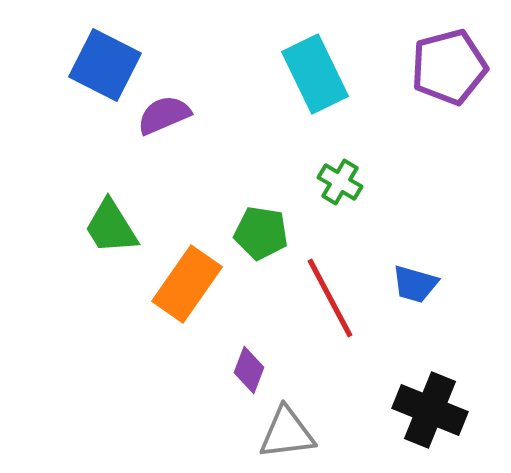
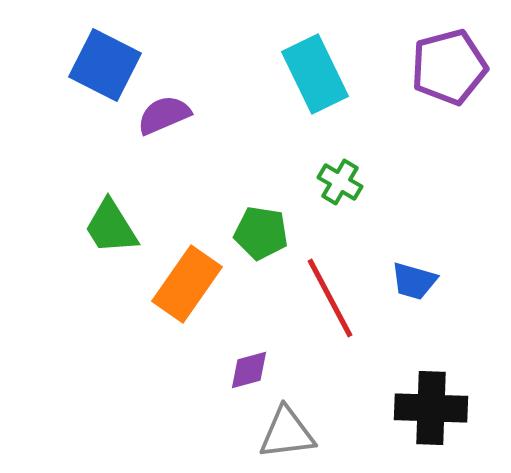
blue trapezoid: moved 1 px left, 3 px up
purple diamond: rotated 54 degrees clockwise
black cross: moved 1 px right, 2 px up; rotated 20 degrees counterclockwise
